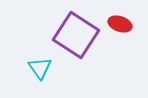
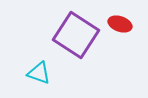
cyan triangle: moved 1 px left, 5 px down; rotated 35 degrees counterclockwise
